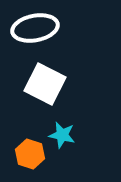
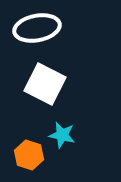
white ellipse: moved 2 px right
orange hexagon: moved 1 px left, 1 px down
